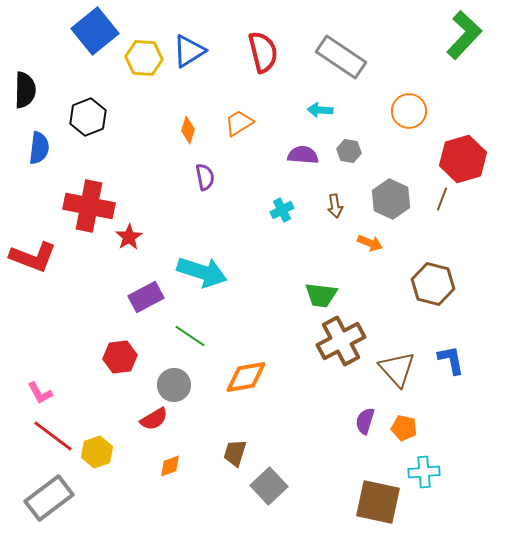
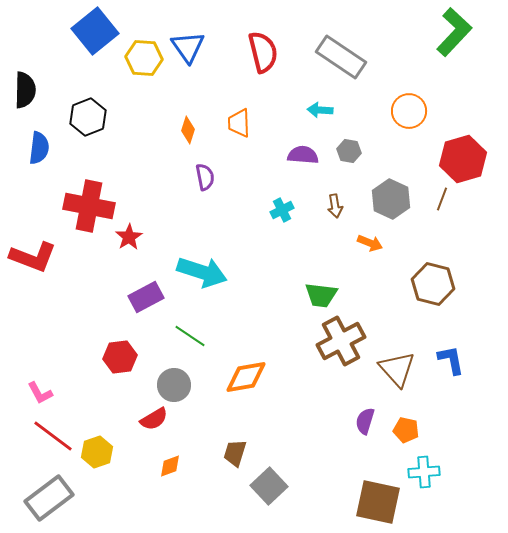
green L-shape at (464, 35): moved 10 px left, 3 px up
blue triangle at (189, 51): moved 1 px left, 4 px up; rotated 33 degrees counterclockwise
orange trapezoid at (239, 123): rotated 60 degrees counterclockwise
orange pentagon at (404, 428): moved 2 px right, 2 px down
